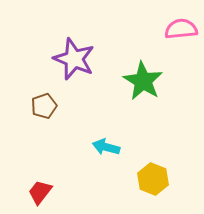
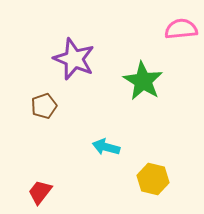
yellow hexagon: rotated 8 degrees counterclockwise
